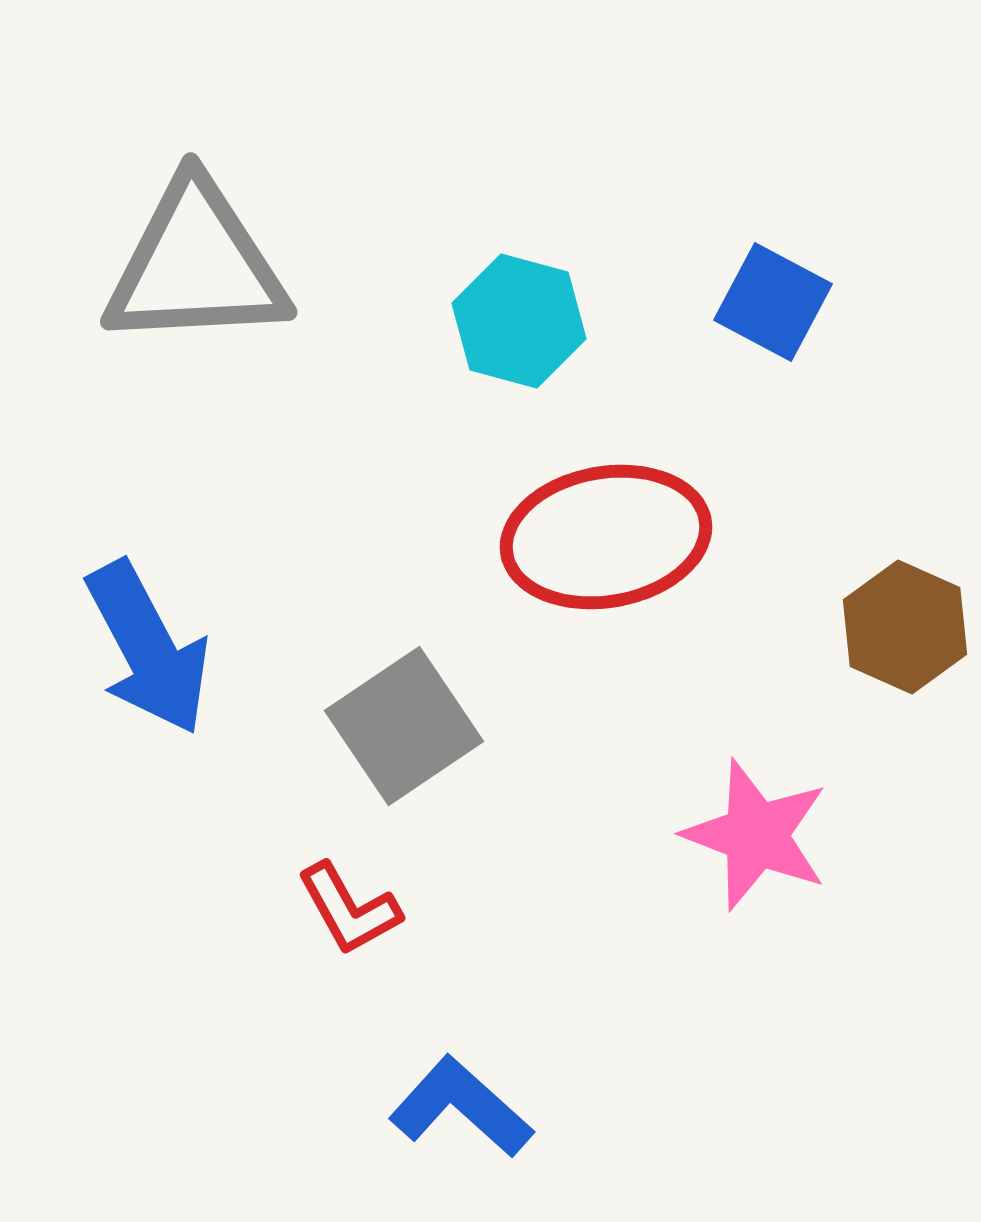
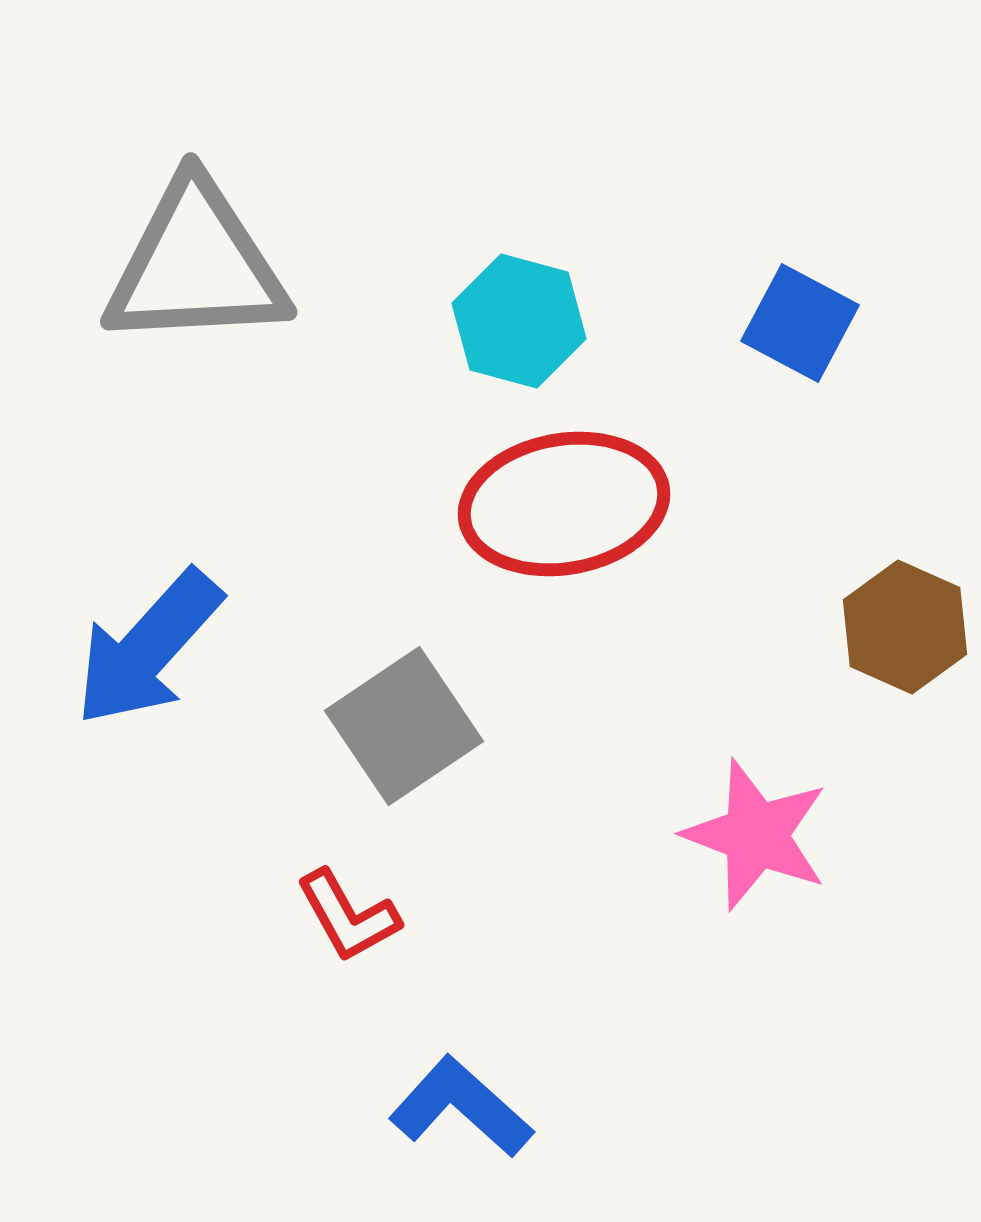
blue square: moved 27 px right, 21 px down
red ellipse: moved 42 px left, 33 px up
blue arrow: rotated 70 degrees clockwise
red L-shape: moved 1 px left, 7 px down
